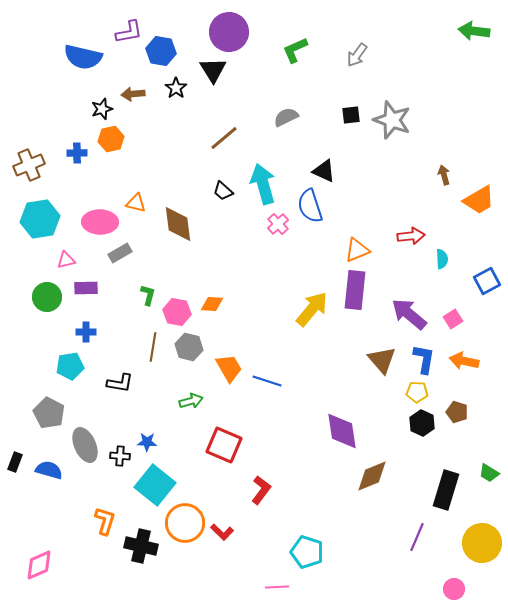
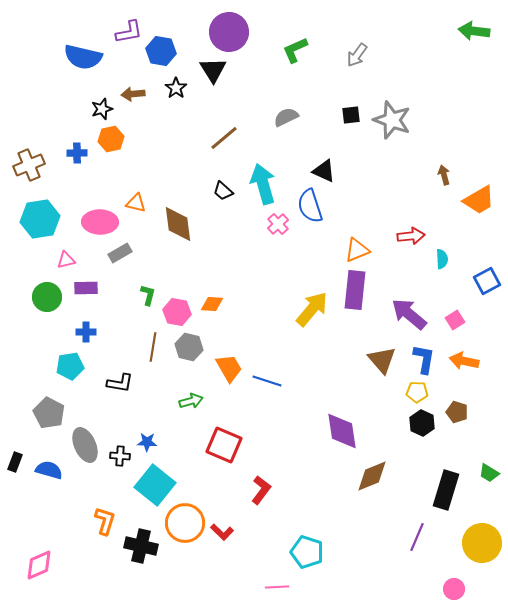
pink square at (453, 319): moved 2 px right, 1 px down
